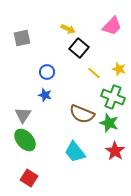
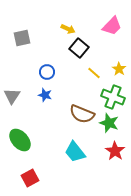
yellow star: rotated 16 degrees clockwise
gray triangle: moved 11 px left, 19 px up
green ellipse: moved 5 px left
red square: moved 1 px right; rotated 30 degrees clockwise
